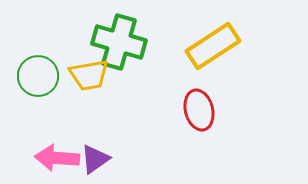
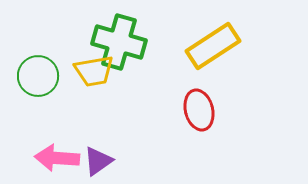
yellow trapezoid: moved 5 px right, 4 px up
purple triangle: moved 3 px right, 2 px down
